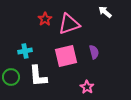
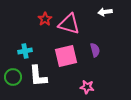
white arrow: rotated 48 degrees counterclockwise
pink triangle: rotated 35 degrees clockwise
purple semicircle: moved 1 px right, 2 px up
green circle: moved 2 px right
pink star: rotated 24 degrees counterclockwise
